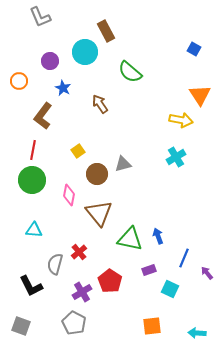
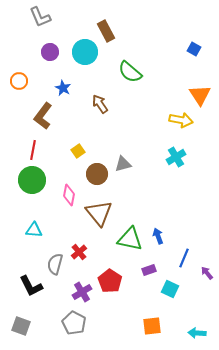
purple circle: moved 9 px up
